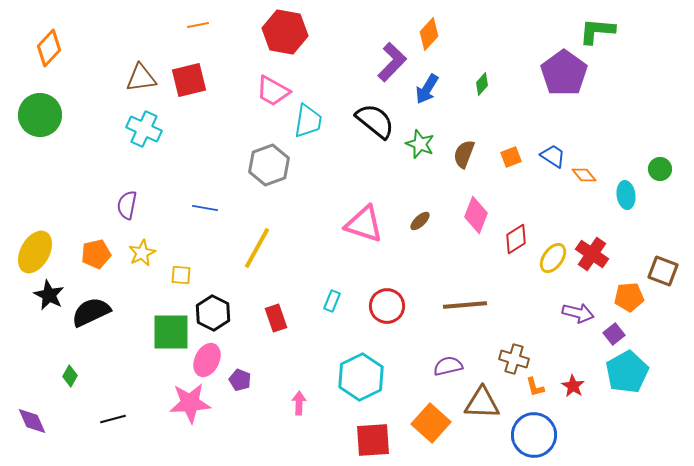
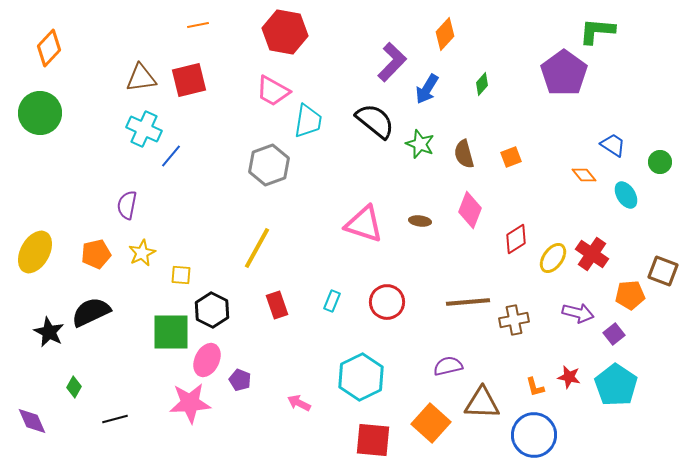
orange diamond at (429, 34): moved 16 px right
green circle at (40, 115): moved 2 px up
brown semicircle at (464, 154): rotated 36 degrees counterclockwise
blue trapezoid at (553, 156): moved 60 px right, 11 px up
green circle at (660, 169): moved 7 px up
cyan ellipse at (626, 195): rotated 24 degrees counterclockwise
blue line at (205, 208): moved 34 px left, 52 px up; rotated 60 degrees counterclockwise
pink diamond at (476, 215): moved 6 px left, 5 px up
brown ellipse at (420, 221): rotated 50 degrees clockwise
black star at (49, 295): moved 37 px down
orange pentagon at (629, 297): moved 1 px right, 2 px up
brown line at (465, 305): moved 3 px right, 3 px up
red circle at (387, 306): moved 4 px up
black hexagon at (213, 313): moved 1 px left, 3 px up
red rectangle at (276, 318): moved 1 px right, 13 px up
brown cross at (514, 359): moved 39 px up; rotated 28 degrees counterclockwise
cyan pentagon at (627, 372): moved 11 px left, 13 px down; rotated 9 degrees counterclockwise
green diamond at (70, 376): moved 4 px right, 11 px down
red star at (573, 386): moved 4 px left, 9 px up; rotated 20 degrees counterclockwise
pink arrow at (299, 403): rotated 65 degrees counterclockwise
black line at (113, 419): moved 2 px right
red square at (373, 440): rotated 9 degrees clockwise
